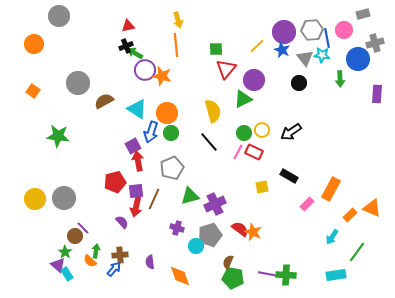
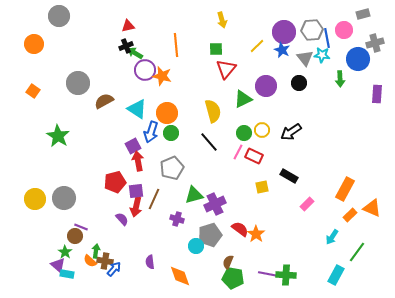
yellow arrow at (178, 20): moved 44 px right
purple circle at (254, 80): moved 12 px right, 6 px down
green star at (58, 136): rotated 25 degrees clockwise
red rectangle at (254, 152): moved 4 px down
orange rectangle at (331, 189): moved 14 px right
green triangle at (190, 196): moved 4 px right, 1 px up
purple semicircle at (122, 222): moved 3 px up
purple line at (83, 228): moved 2 px left, 1 px up; rotated 24 degrees counterclockwise
purple cross at (177, 228): moved 9 px up
orange star at (253, 232): moved 3 px right, 2 px down; rotated 12 degrees clockwise
brown cross at (120, 255): moved 15 px left, 6 px down; rotated 14 degrees clockwise
cyan rectangle at (67, 274): rotated 48 degrees counterclockwise
cyan rectangle at (336, 275): rotated 54 degrees counterclockwise
